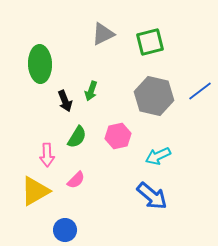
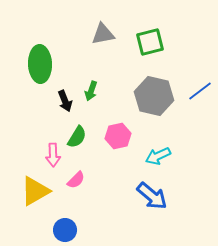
gray triangle: rotated 15 degrees clockwise
pink arrow: moved 6 px right
